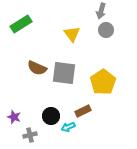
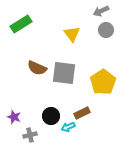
gray arrow: rotated 49 degrees clockwise
brown rectangle: moved 1 px left, 2 px down
